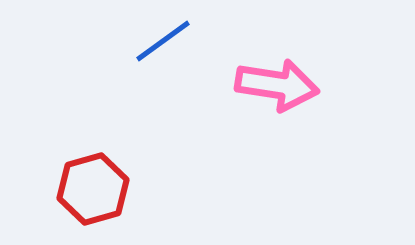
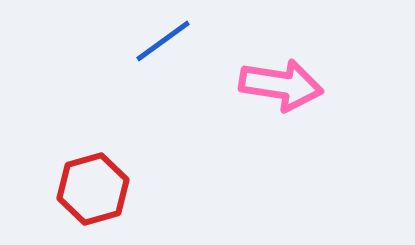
pink arrow: moved 4 px right
